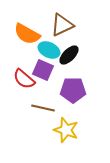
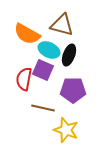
brown triangle: rotated 40 degrees clockwise
black ellipse: rotated 25 degrees counterclockwise
red semicircle: rotated 60 degrees clockwise
